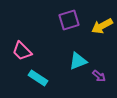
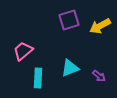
yellow arrow: moved 2 px left
pink trapezoid: moved 1 px right; rotated 95 degrees clockwise
cyan triangle: moved 8 px left, 7 px down
cyan rectangle: rotated 60 degrees clockwise
